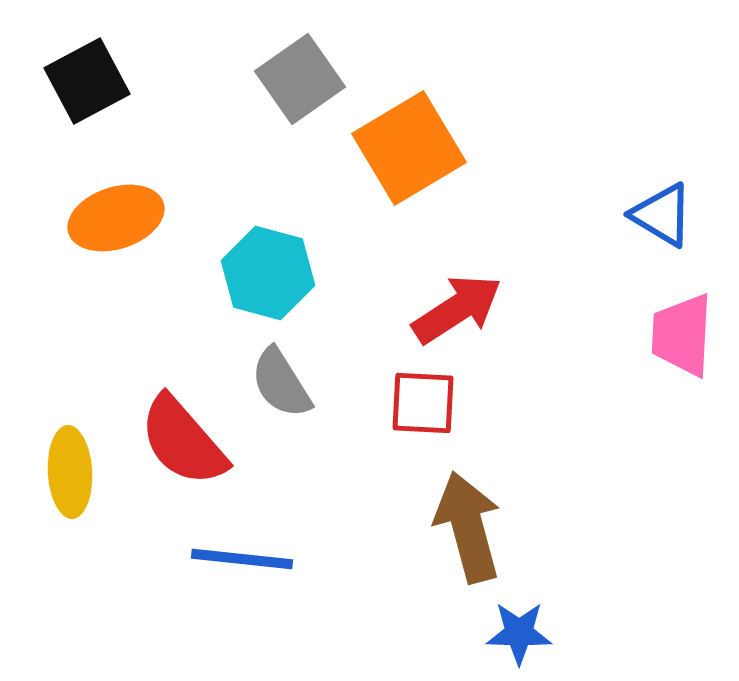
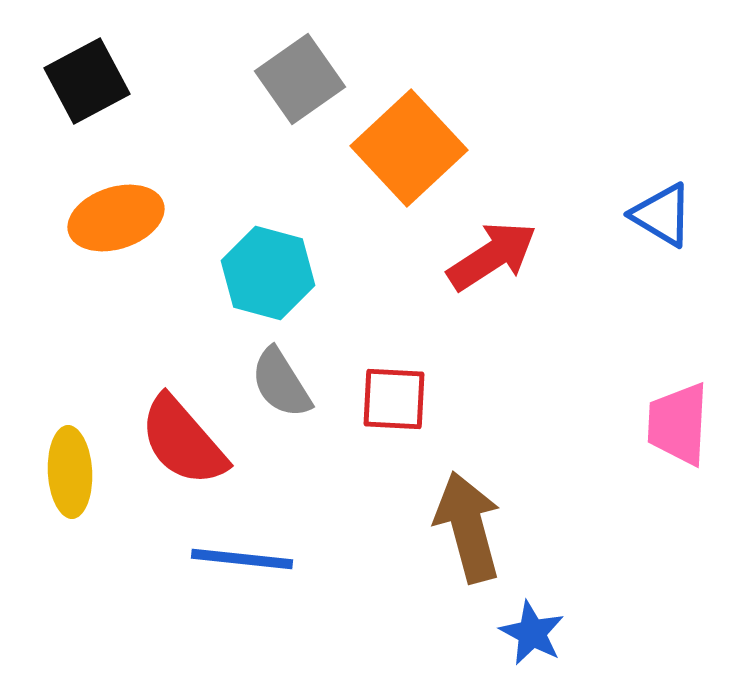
orange square: rotated 12 degrees counterclockwise
red arrow: moved 35 px right, 53 px up
pink trapezoid: moved 4 px left, 89 px down
red square: moved 29 px left, 4 px up
blue star: moved 13 px right; rotated 26 degrees clockwise
